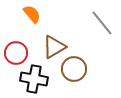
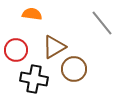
orange semicircle: rotated 42 degrees counterclockwise
red circle: moved 3 px up
